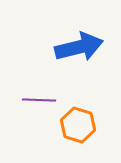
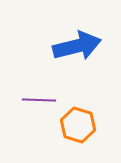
blue arrow: moved 2 px left, 1 px up
